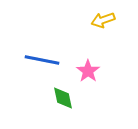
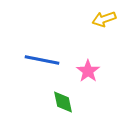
yellow arrow: moved 1 px right, 1 px up
green diamond: moved 4 px down
